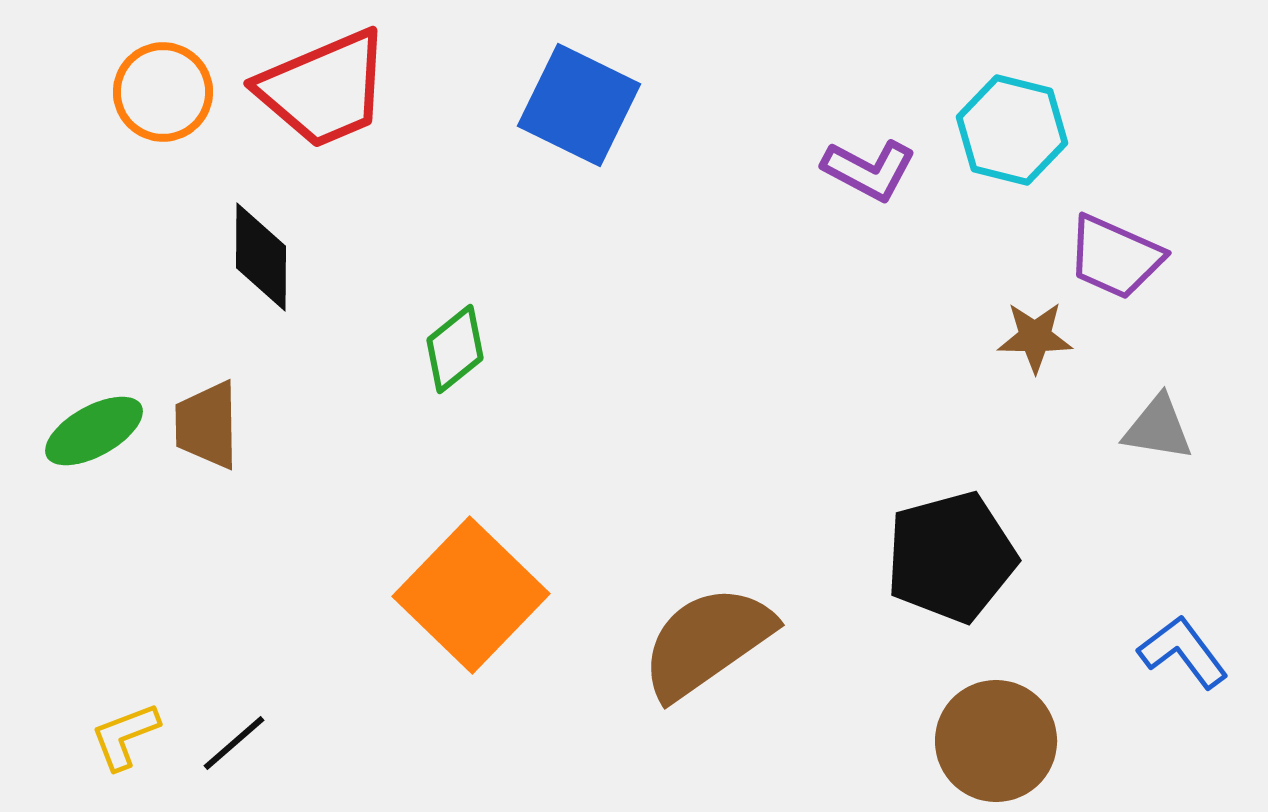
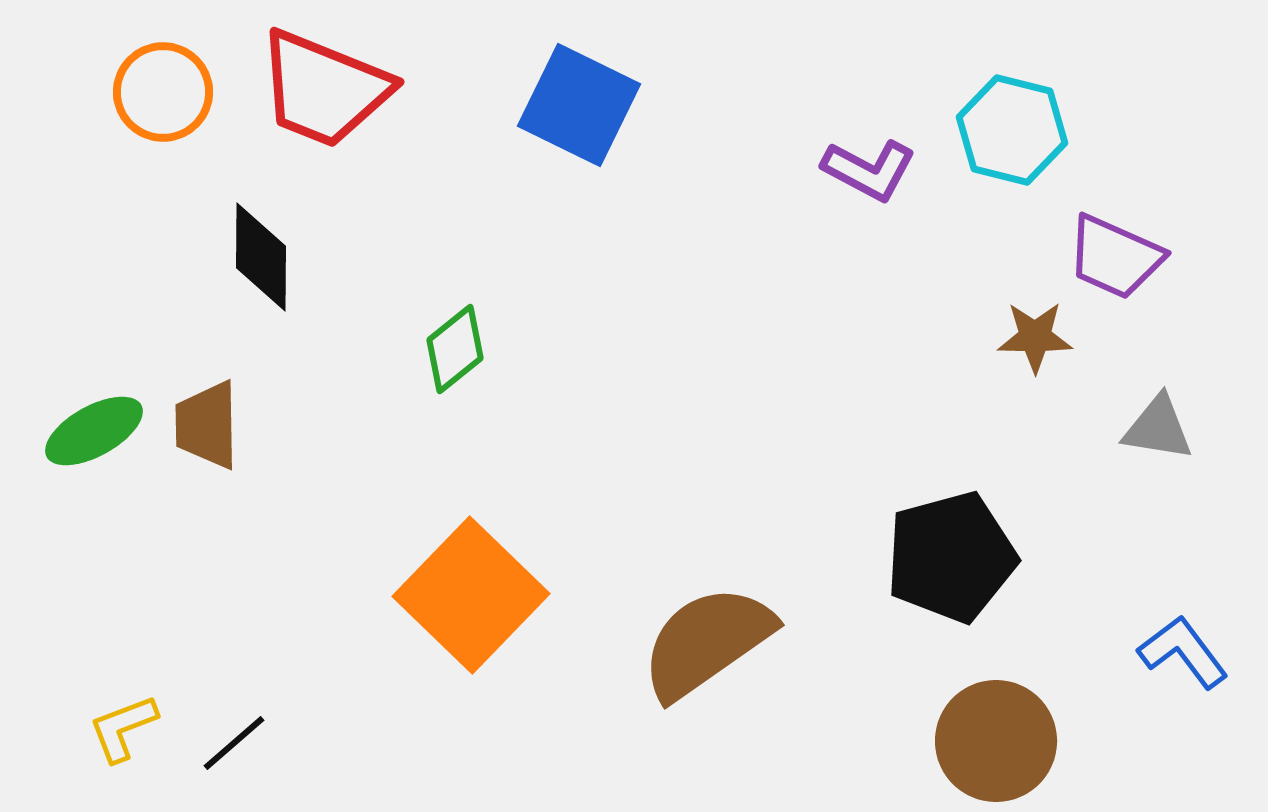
red trapezoid: rotated 45 degrees clockwise
yellow L-shape: moved 2 px left, 8 px up
